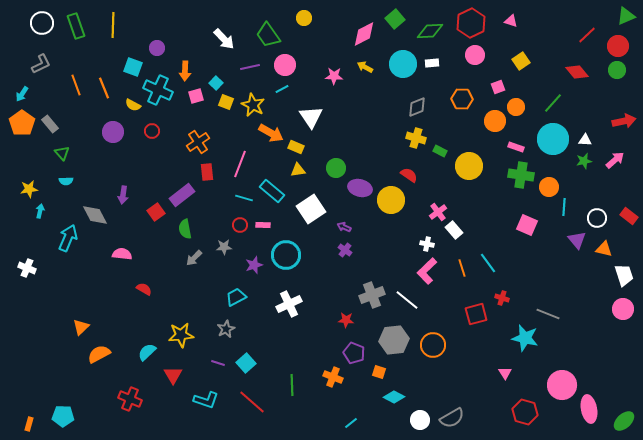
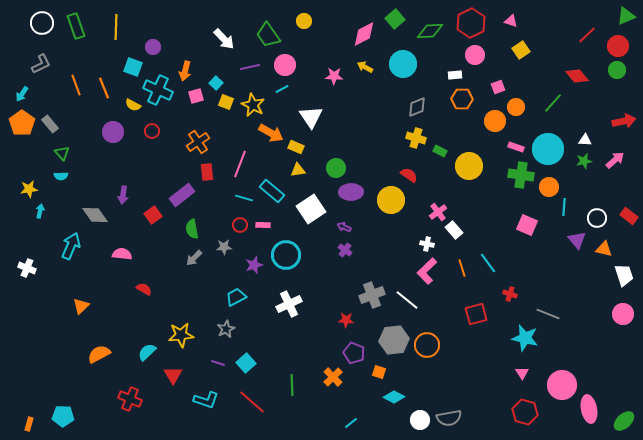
yellow circle at (304, 18): moved 3 px down
yellow line at (113, 25): moved 3 px right, 2 px down
purple circle at (157, 48): moved 4 px left, 1 px up
yellow square at (521, 61): moved 11 px up
white rectangle at (432, 63): moved 23 px right, 12 px down
orange arrow at (185, 71): rotated 12 degrees clockwise
red diamond at (577, 72): moved 4 px down
cyan circle at (553, 139): moved 5 px left, 10 px down
cyan semicircle at (66, 181): moved 5 px left, 5 px up
purple ellipse at (360, 188): moved 9 px left, 4 px down; rotated 15 degrees counterclockwise
red square at (156, 212): moved 3 px left, 3 px down
gray diamond at (95, 215): rotated 8 degrees counterclockwise
green semicircle at (185, 229): moved 7 px right
cyan arrow at (68, 238): moved 3 px right, 8 px down
red cross at (502, 298): moved 8 px right, 4 px up
pink circle at (623, 309): moved 5 px down
orange triangle at (81, 327): moved 21 px up
orange circle at (433, 345): moved 6 px left
pink triangle at (505, 373): moved 17 px right
orange cross at (333, 377): rotated 24 degrees clockwise
gray semicircle at (452, 418): moved 3 px left; rotated 20 degrees clockwise
